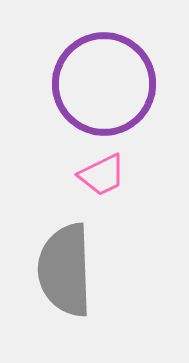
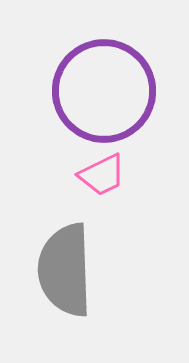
purple circle: moved 7 px down
